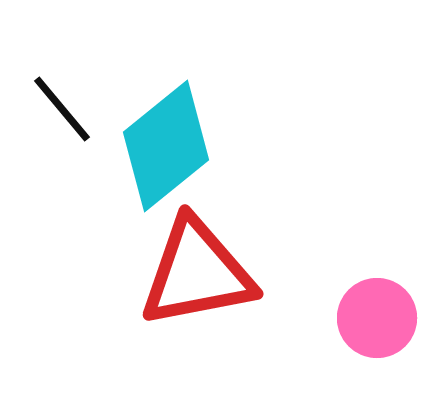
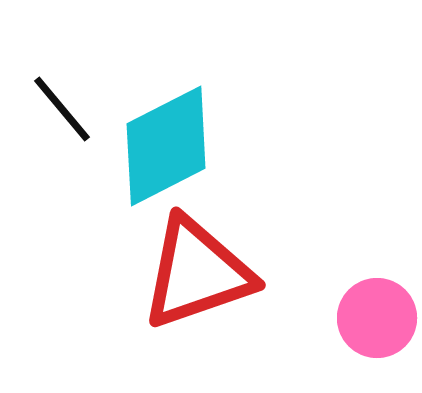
cyan diamond: rotated 12 degrees clockwise
red triangle: rotated 8 degrees counterclockwise
